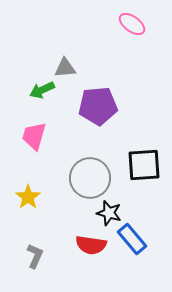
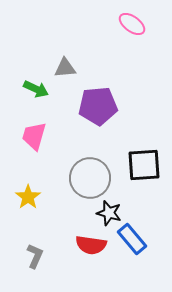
green arrow: moved 6 px left, 1 px up; rotated 130 degrees counterclockwise
